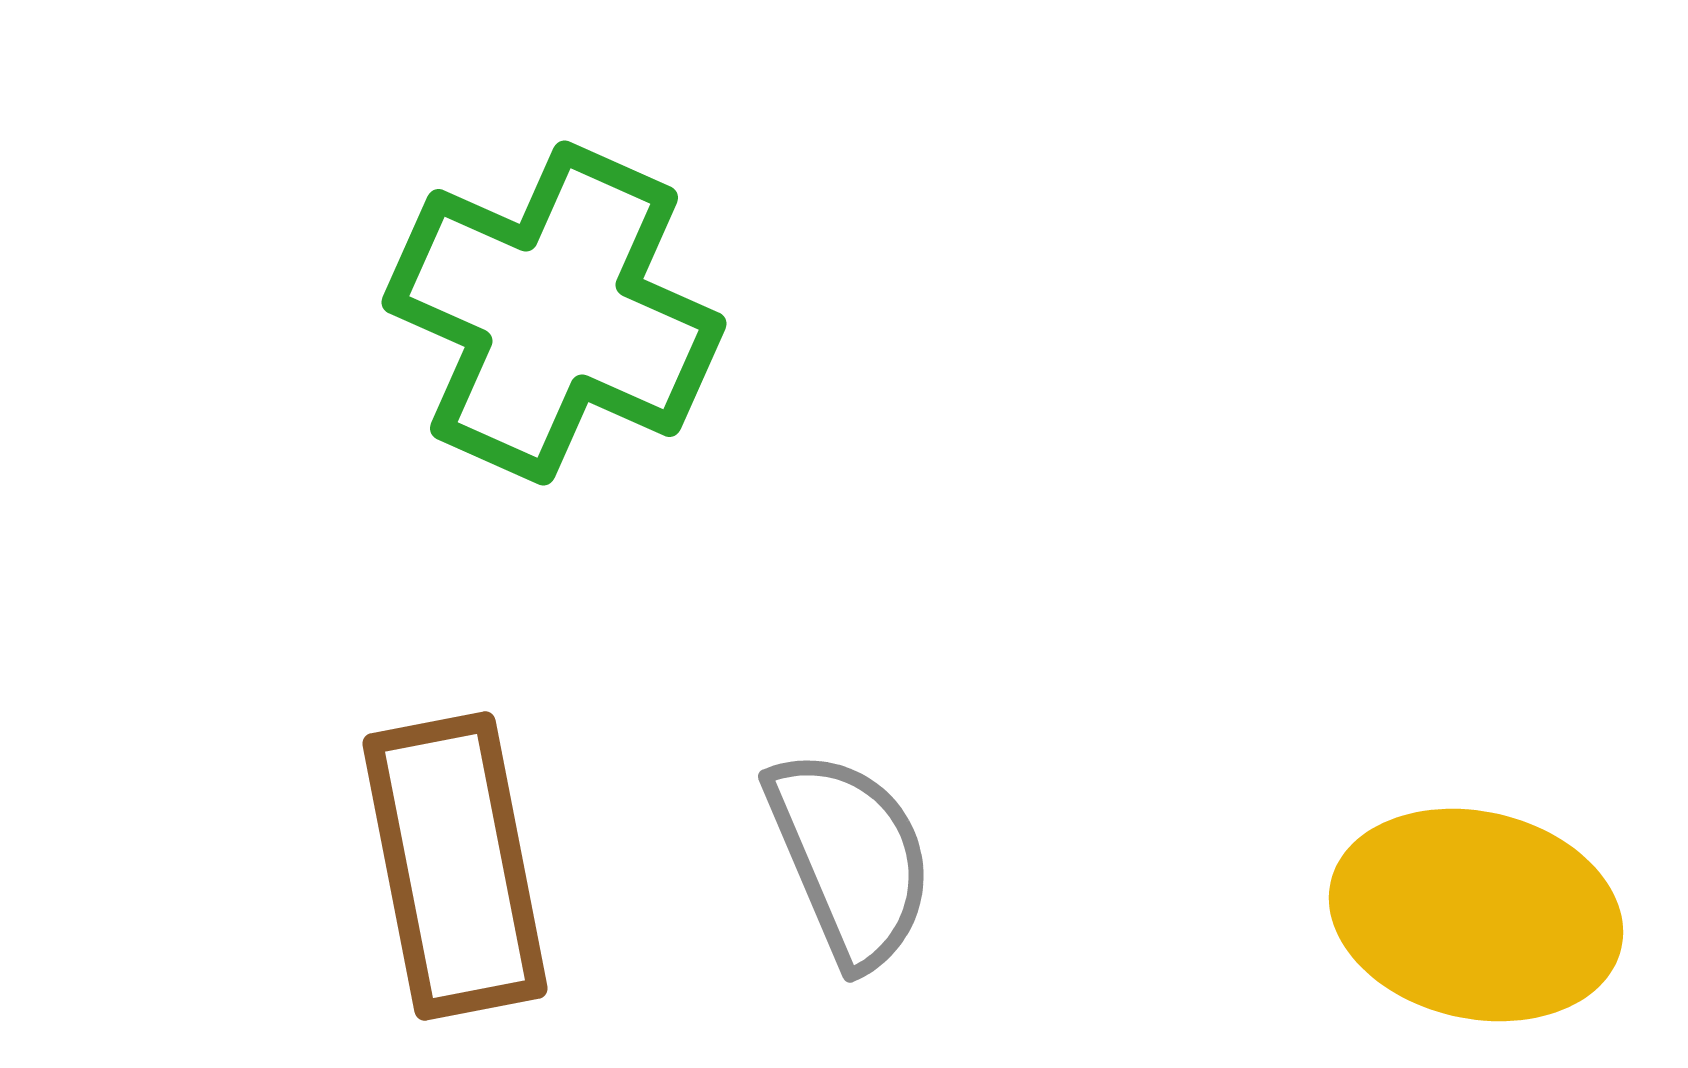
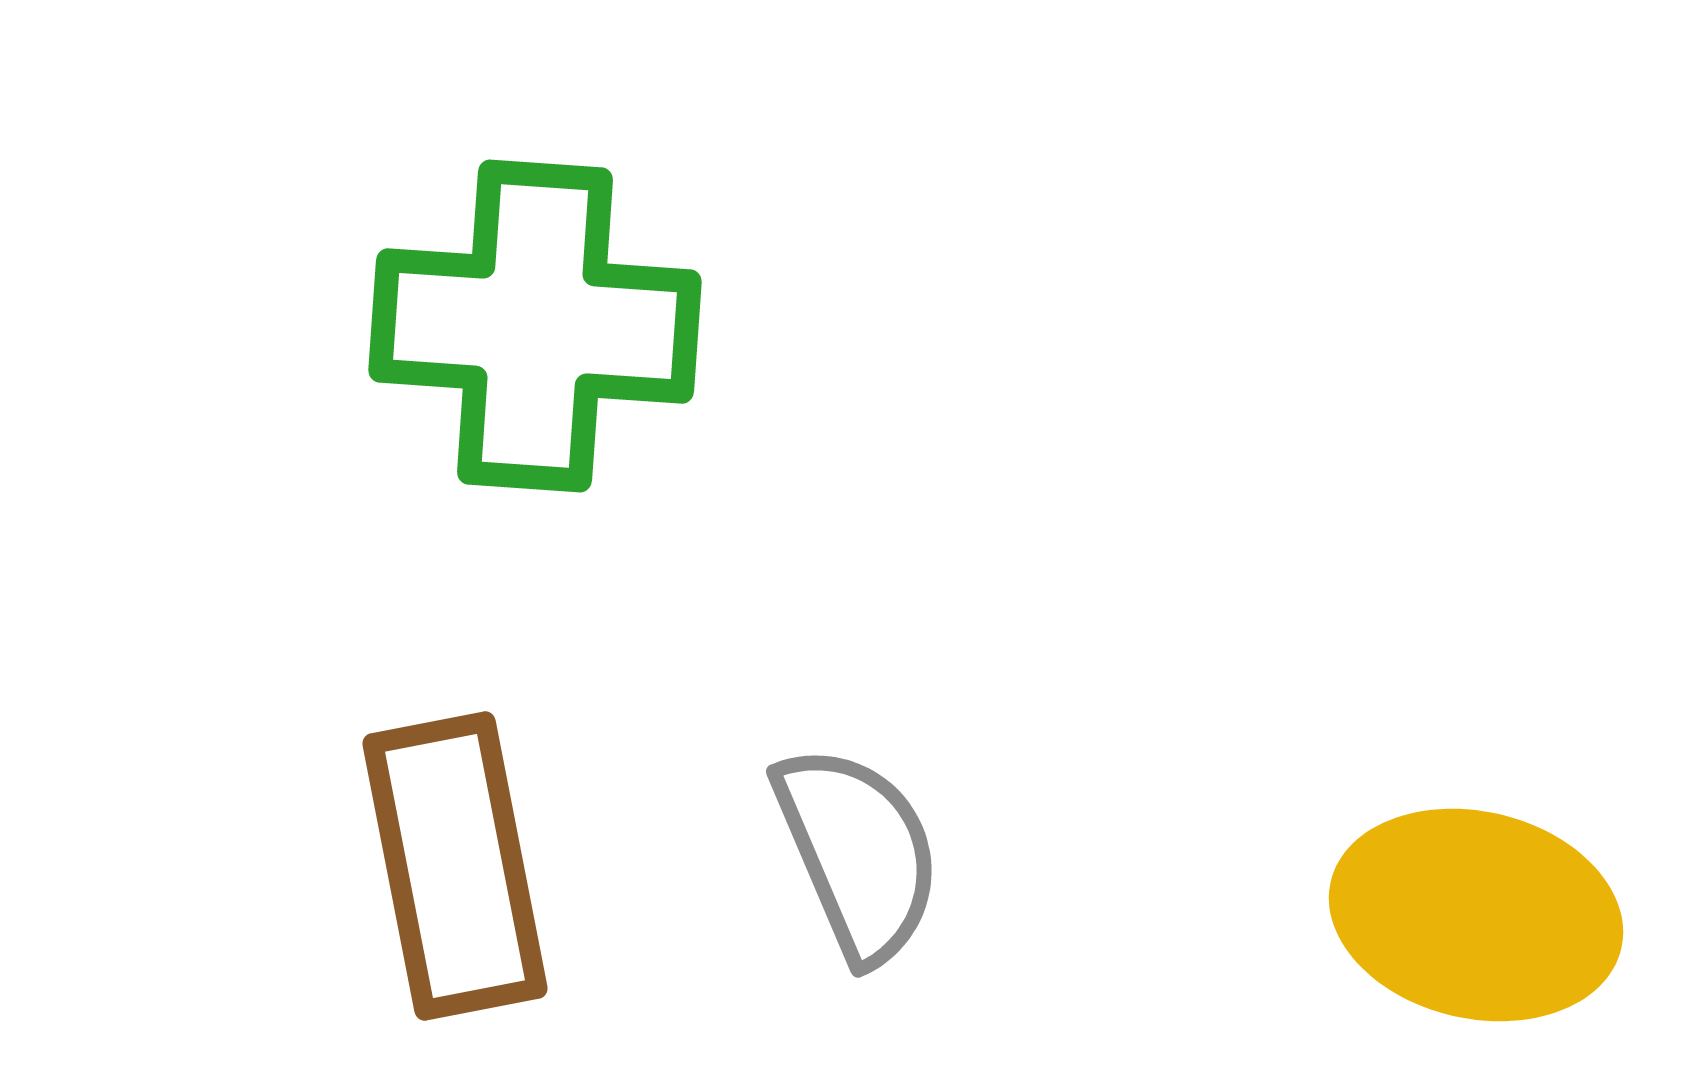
green cross: moved 19 px left, 13 px down; rotated 20 degrees counterclockwise
gray semicircle: moved 8 px right, 5 px up
